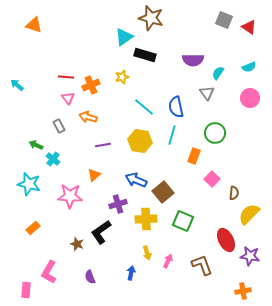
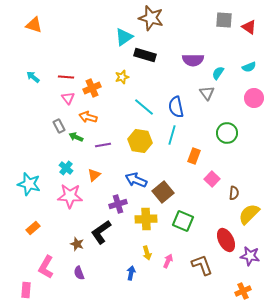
gray square at (224, 20): rotated 18 degrees counterclockwise
cyan arrow at (17, 85): moved 16 px right, 8 px up
orange cross at (91, 85): moved 1 px right, 3 px down
pink circle at (250, 98): moved 4 px right
green circle at (215, 133): moved 12 px right
green arrow at (36, 145): moved 40 px right, 8 px up
cyan cross at (53, 159): moved 13 px right, 9 px down
pink L-shape at (49, 272): moved 3 px left, 5 px up
purple semicircle at (90, 277): moved 11 px left, 4 px up
orange cross at (243, 291): rotated 14 degrees counterclockwise
